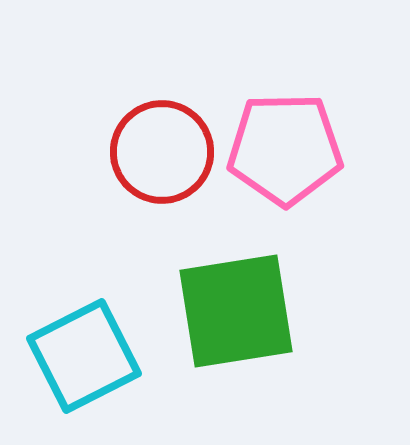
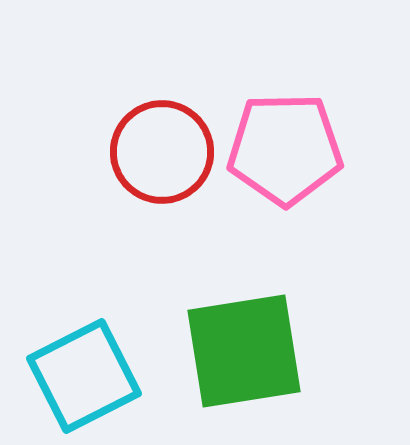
green square: moved 8 px right, 40 px down
cyan square: moved 20 px down
